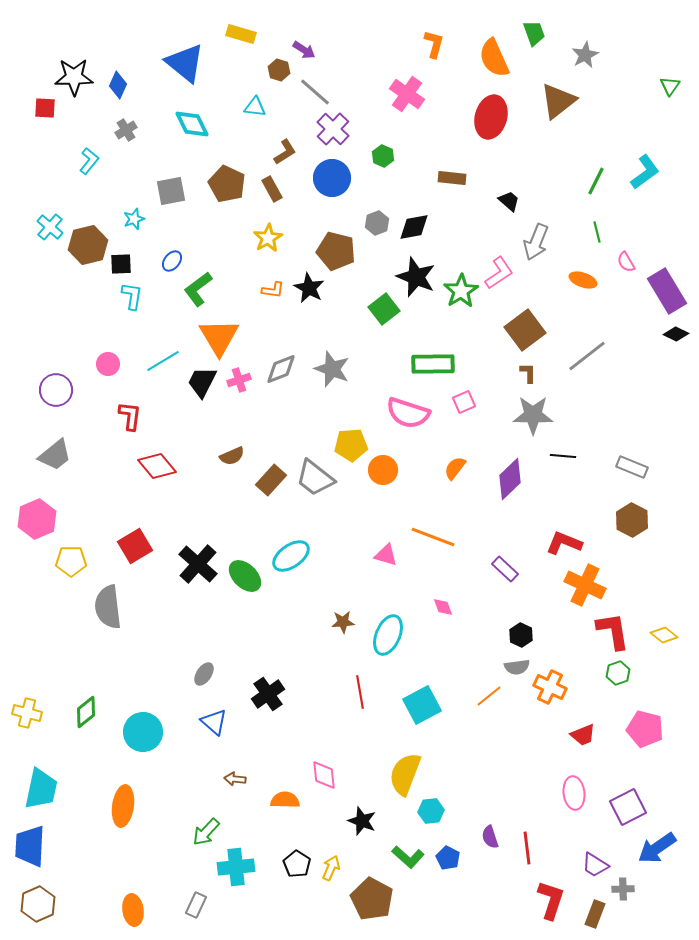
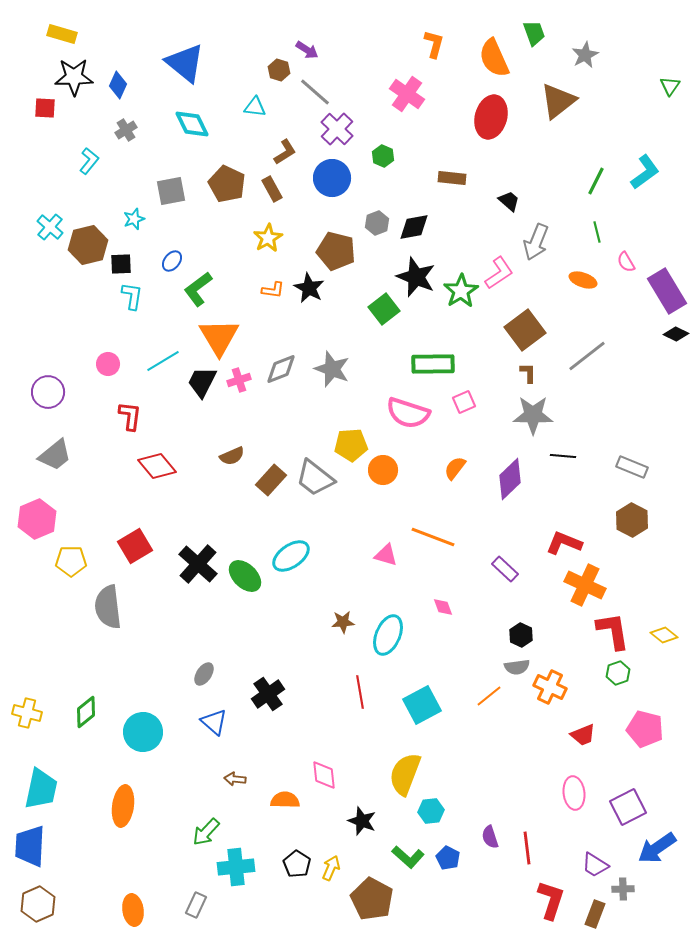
yellow rectangle at (241, 34): moved 179 px left
purple arrow at (304, 50): moved 3 px right
purple cross at (333, 129): moved 4 px right
purple circle at (56, 390): moved 8 px left, 2 px down
